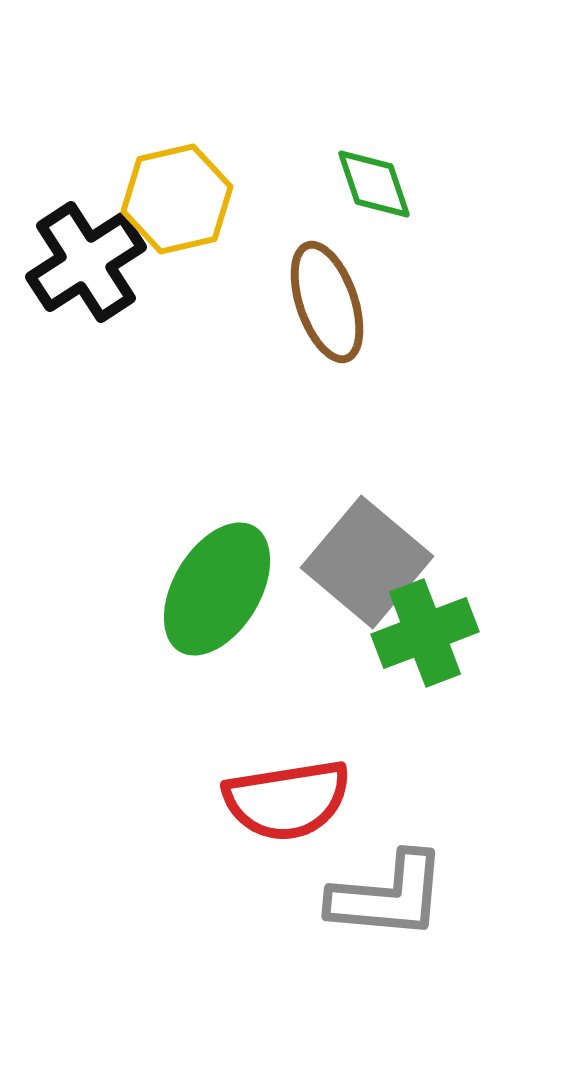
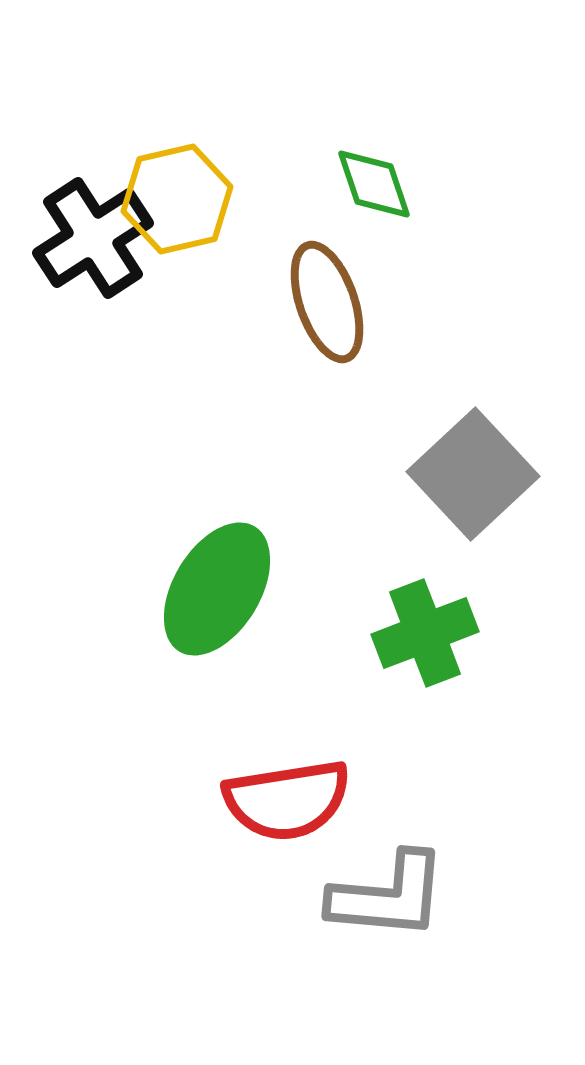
black cross: moved 7 px right, 24 px up
gray square: moved 106 px right, 88 px up; rotated 7 degrees clockwise
